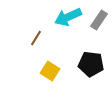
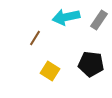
cyan arrow: moved 2 px left; rotated 12 degrees clockwise
brown line: moved 1 px left
